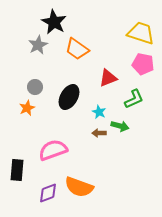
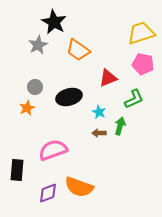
yellow trapezoid: rotated 36 degrees counterclockwise
orange trapezoid: moved 1 px right, 1 px down
black ellipse: rotated 45 degrees clockwise
green arrow: rotated 90 degrees counterclockwise
